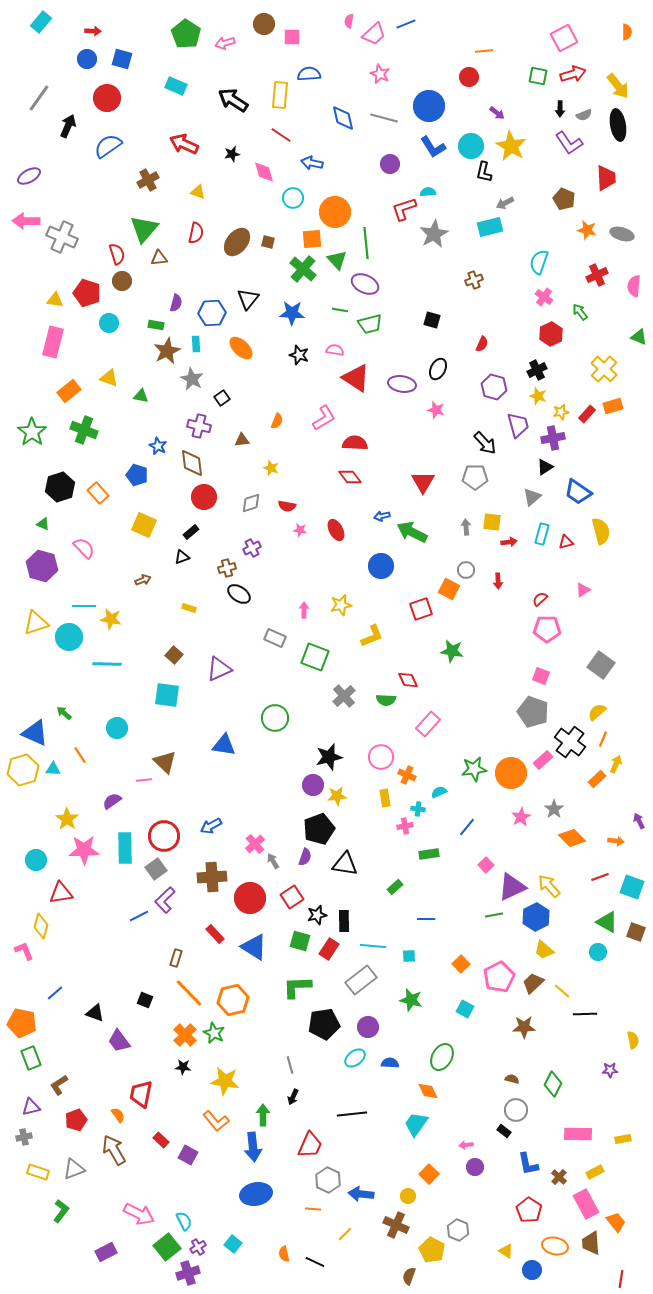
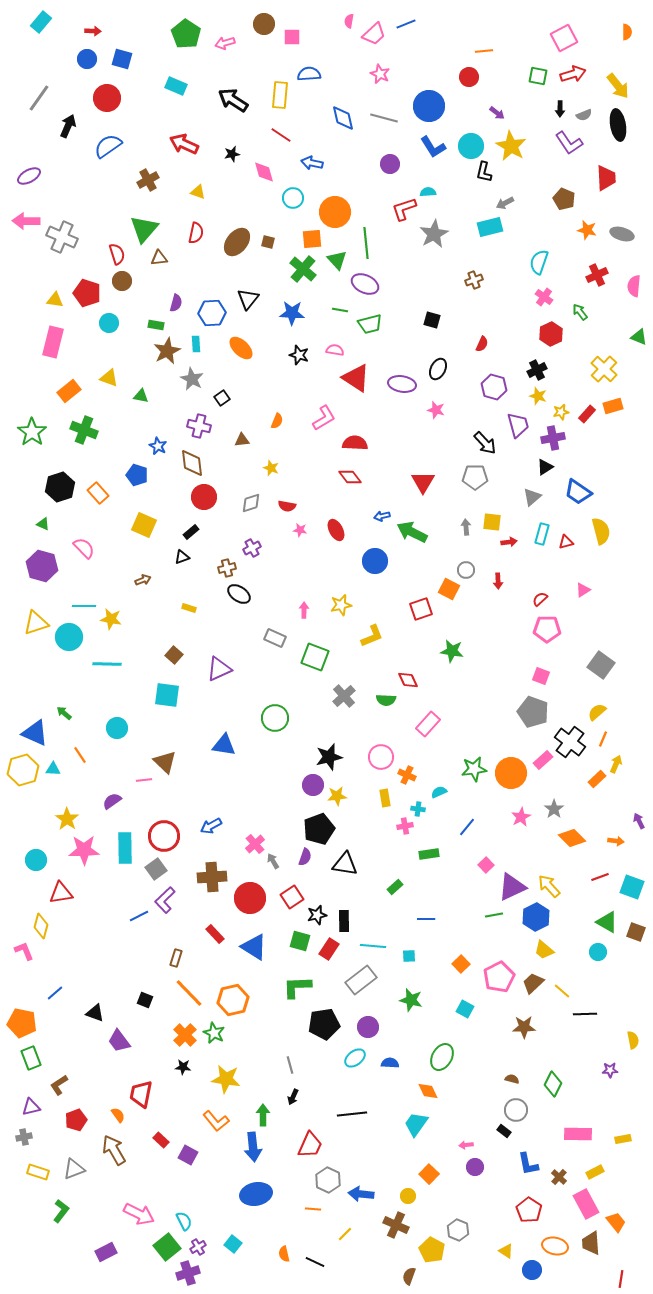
blue circle at (381, 566): moved 6 px left, 5 px up
yellow star at (225, 1081): moved 1 px right, 2 px up
